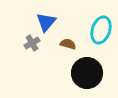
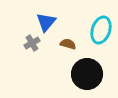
black circle: moved 1 px down
